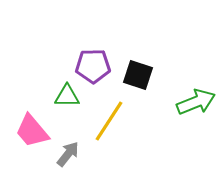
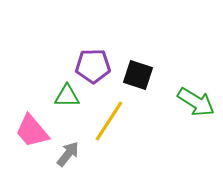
green arrow: rotated 54 degrees clockwise
